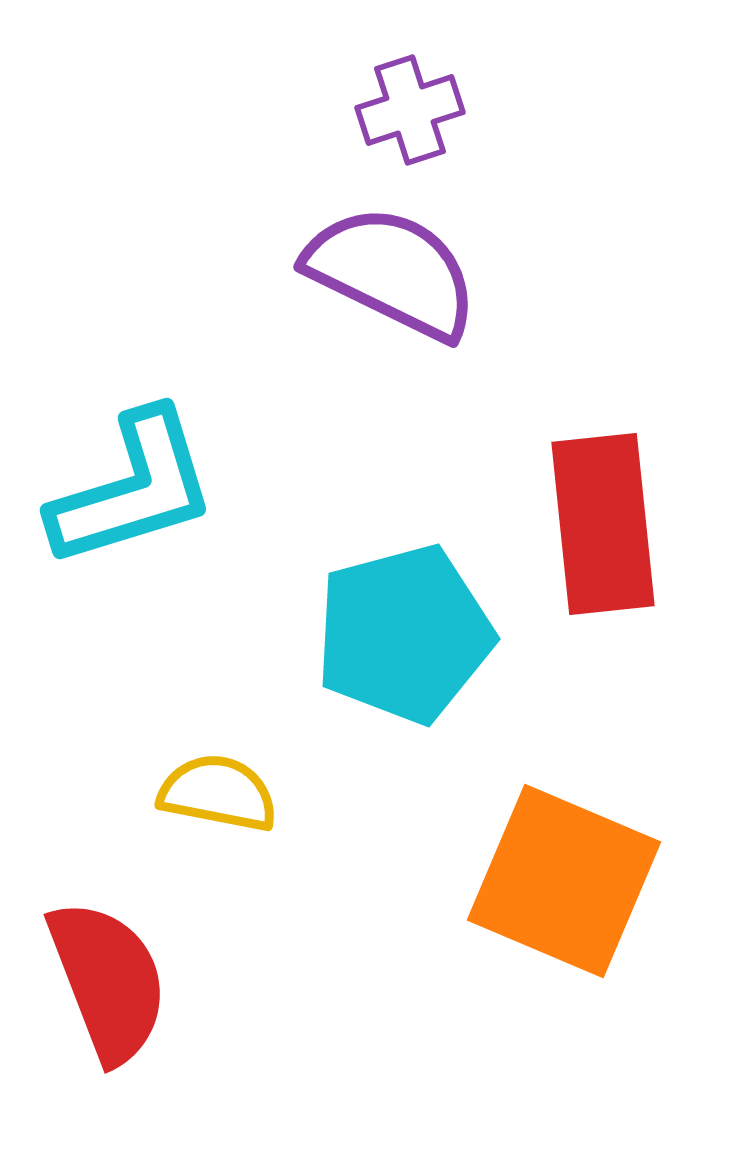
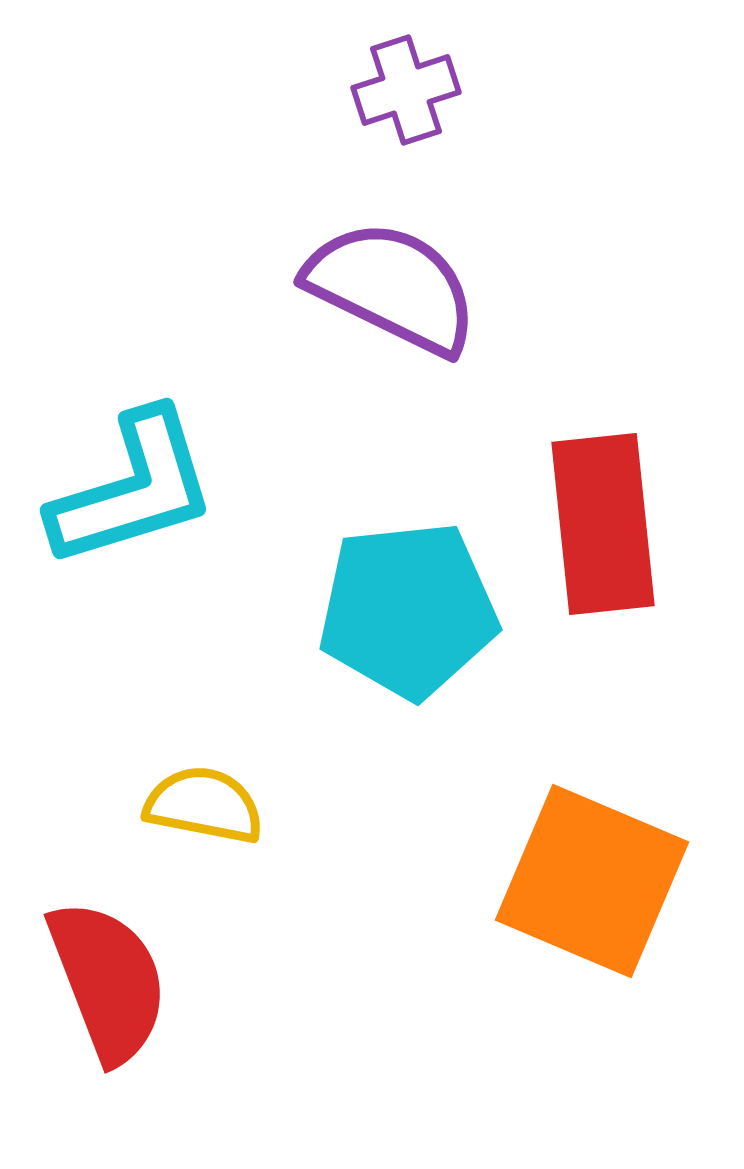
purple cross: moved 4 px left, 20 px up
purple semicircle: moved 15 px down
cyan pentagon: moved 4 px right, 24 px up; rotated 9 degrees clockwise
yellow semicircle: moved 14 px left, 12 px down
orange square: moved 28 px right
